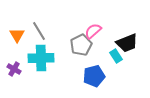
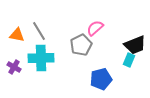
pink semicircle: moved 2 px right, 3 px up
orange triangle: rotated 49 degrees counterclockwise
black trapezoid: moved 8 px right, 2 px down
cyan rectangle: moved 13 px right, 4 px down; rotated 56 degrees clockwise
purple cross: moved 2 px up
blue pentagon: moved 7 px right, 3 px down
